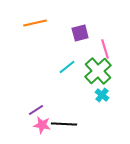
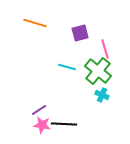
orange line: rotated 30 degrees clockwise
cyan line: rotated 54 degrees clockwise
green cross: rotated 8 degrees counterclockwise
cyan cross: rotated 16 degrees counterclockwise
purple line: moved 3 px right
